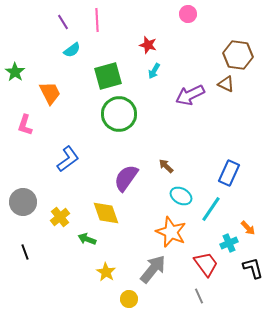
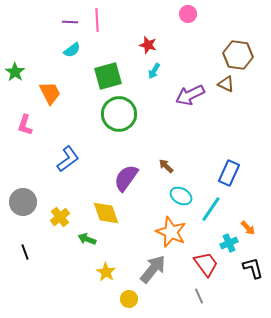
purple line: moved 7 px right; rotated 56 degrees counterclockwise
